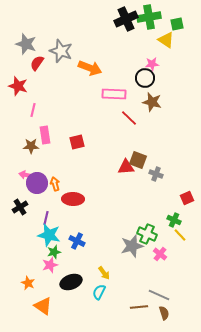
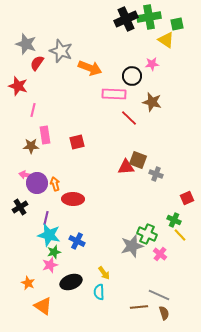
black circle at (145, 78): moved 13 px left, 2 px up
cyan semicircle at (99, 292): rotated 28 degrees counterclockwise
